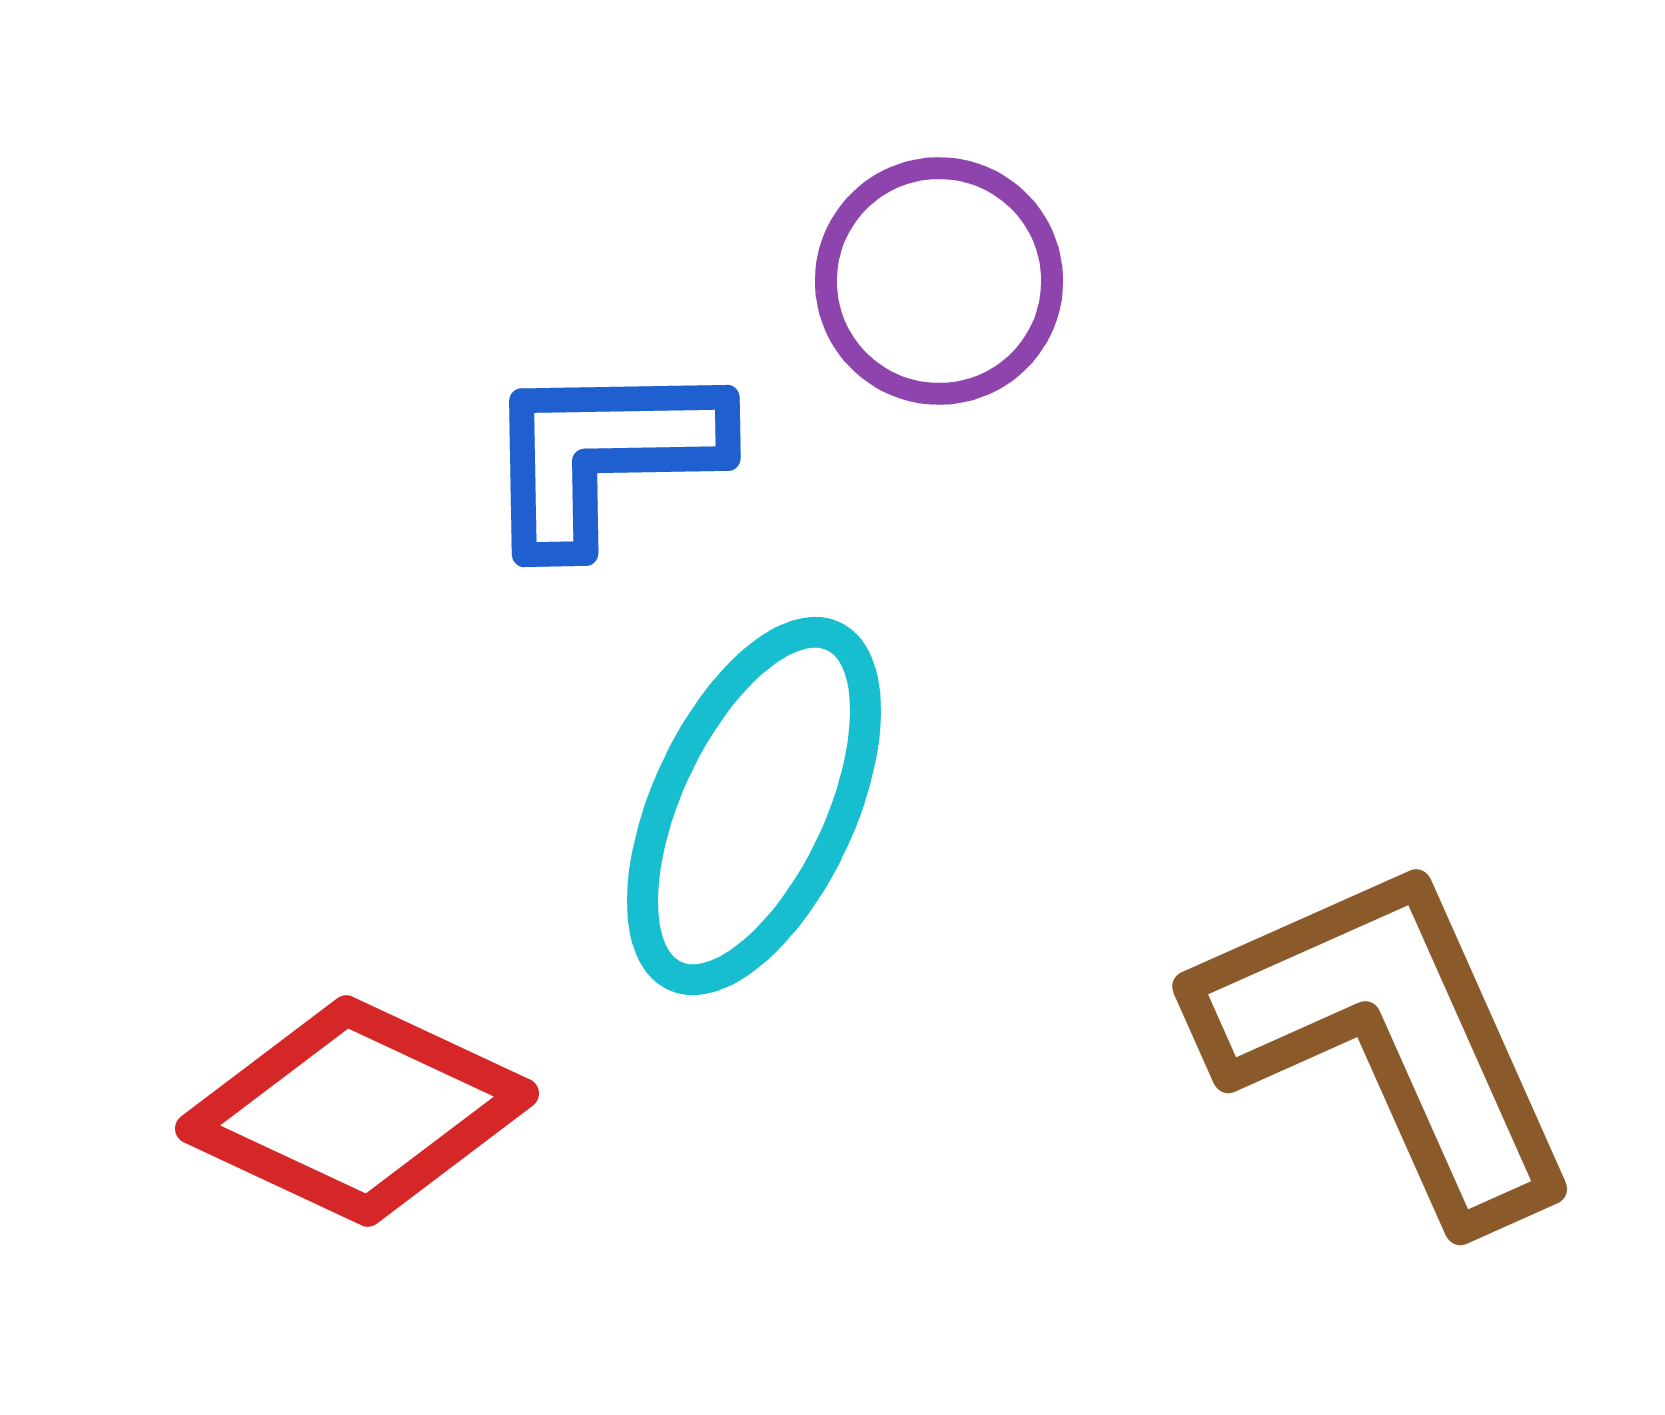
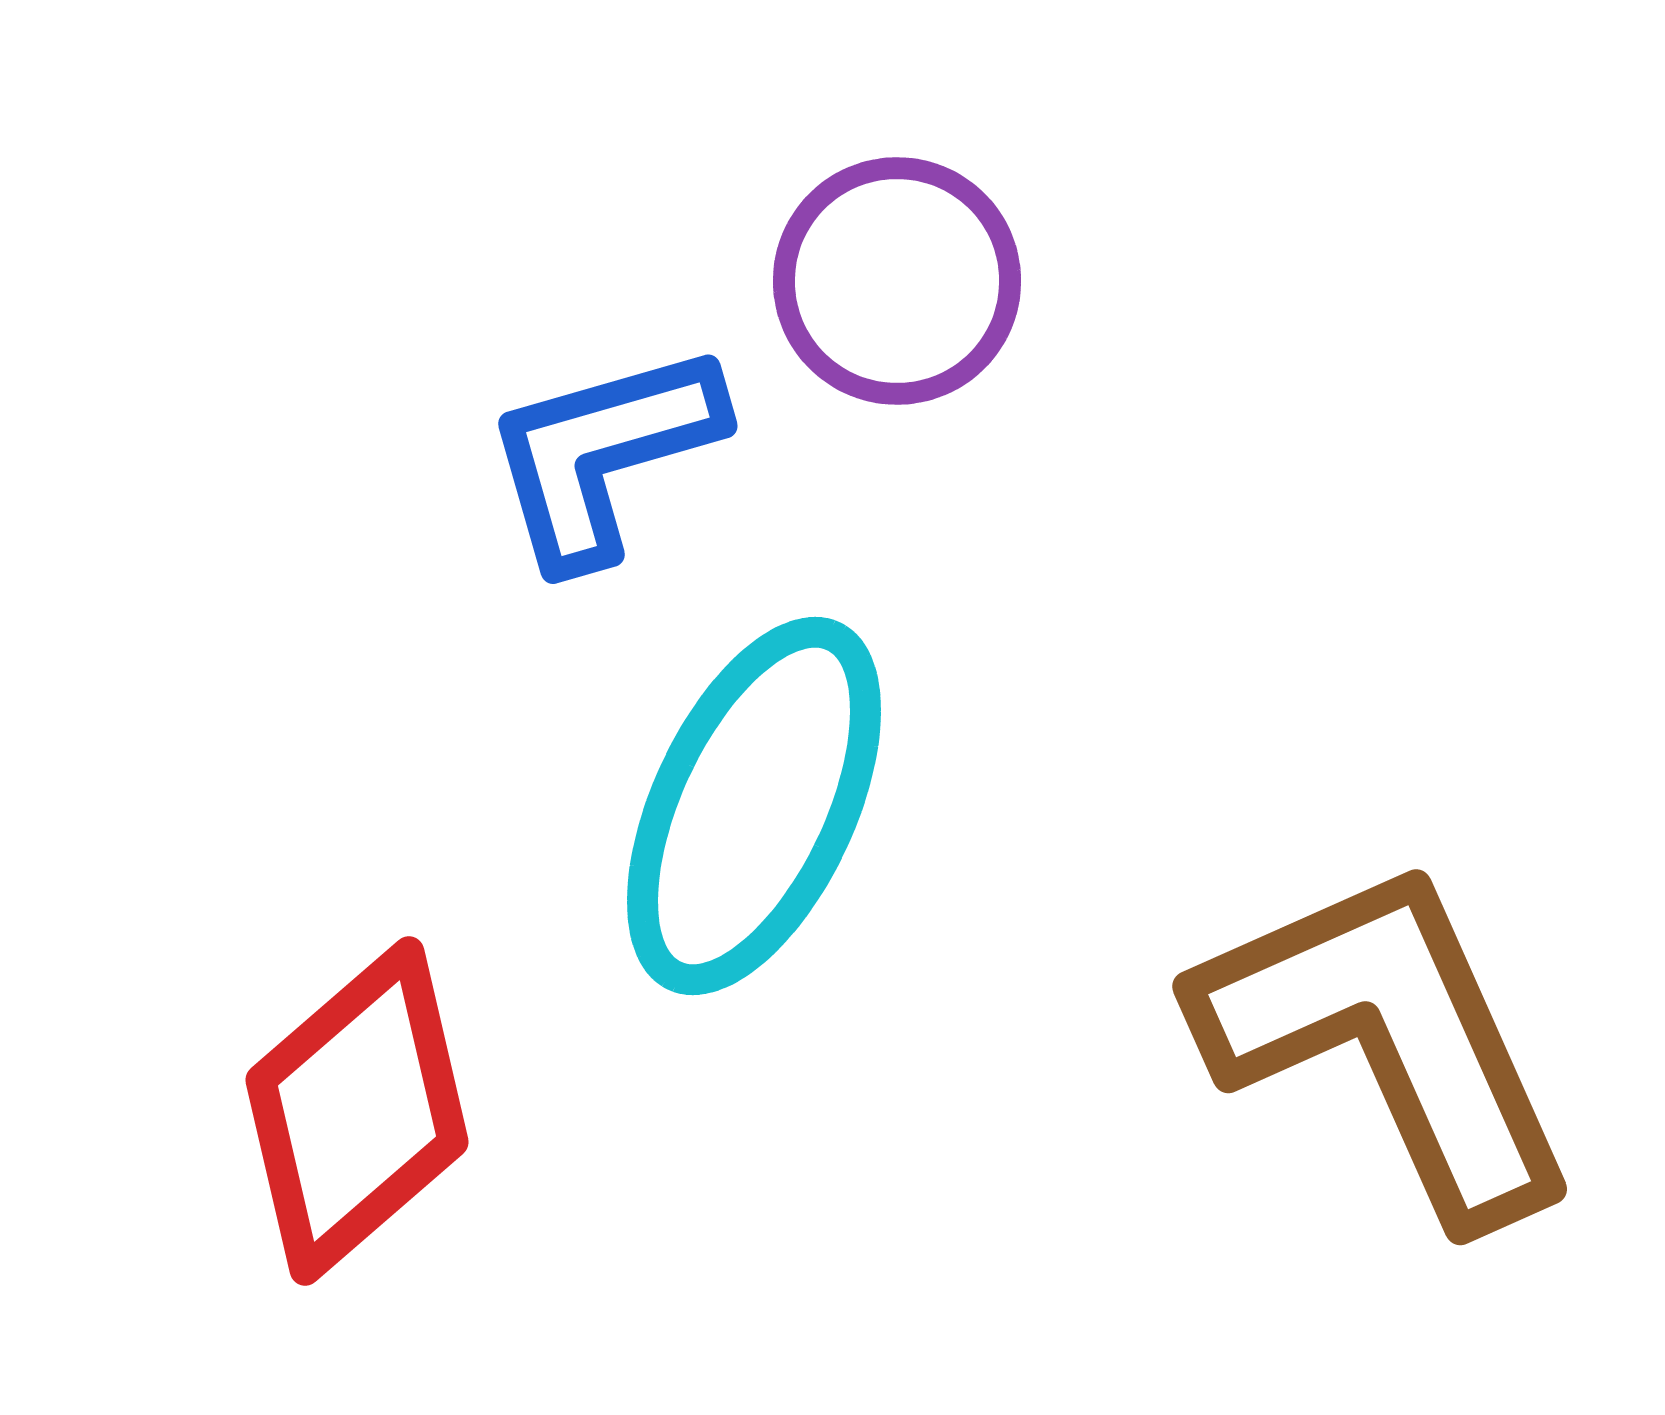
purple circle: moved 42 px left
blue L-shape: rotated 15 degrees counterclockwise
red diamond: rotated 66 degrees counterclockwise
